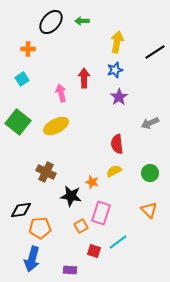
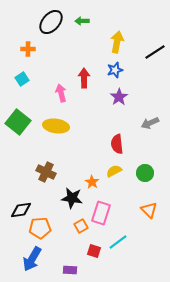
yellow ellipse: rotated 35 degrees clockwise
green circle: moved 5 px left
orange star: rotated 16 degrees clockwise
black star: moved 1 px right, 2 px down
blue arrow: rotated 15 degrees clockwise
